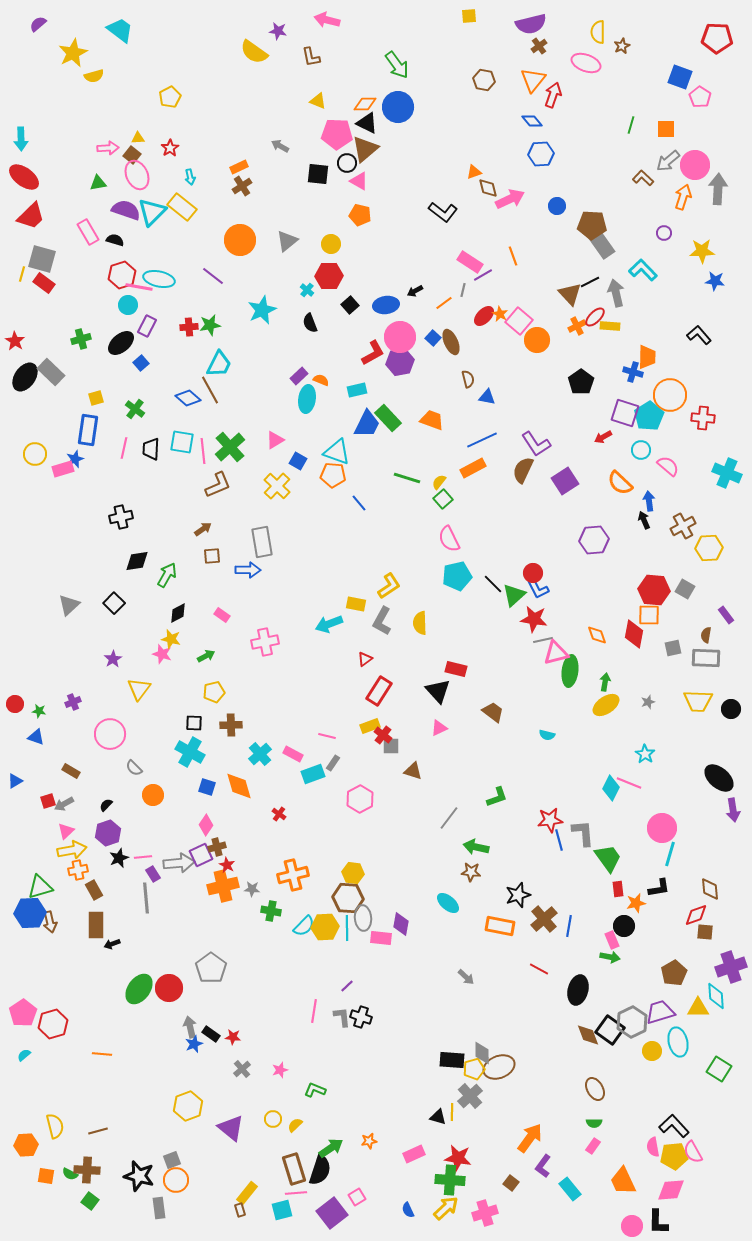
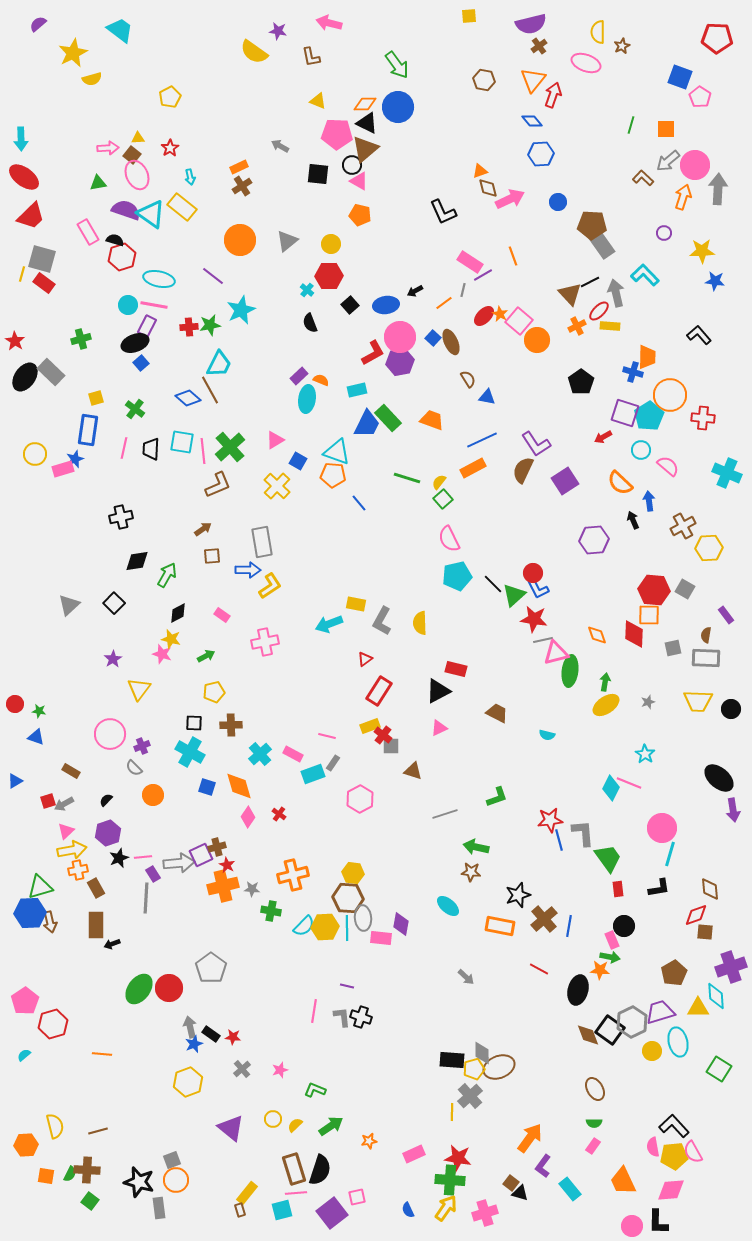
pink arrow at (327, 20): moved 2 px right, 3 px down
yellow semicircle at (94, 76): moved 2 px left, 3 px down
black circle at (347, 163): moved 5 px right, 2 px down
orange triangle at (474, 172): moved 6 px right, 1 px up
blue circle at (557, 206): moved 1 px right, 4 px up
cyan triangle at (152, 212): moved 1 px left, 2 px down; rotated 40 degrees counterclockwise
black L-shape at (443, 212): rotated 28 degrees clockwise
cyan L-shape at (643, 270): moved 2 px right, 5 px down
red hexagon at (122, 275): moved 18 px up
pink line at (139, 287): moved 15 px right, 18 px down
cyan star at (262, 310): moved 21 px left
red ellipse at (595, 317): moved 4 px right, 6 px up
black ellipse at (121, 343): moved 14 px right; rotated 20 degrees clockwise
brown semicircle at (468, 379): rotated 18 degrees counterclockwise
black arrow at (644, 520): moved 11 px left
yellow L-shape at (389, 586): moved 119 px left
red diamond at (634, 634): rotated 8 degrees counterclockwise
black triangle at (438, 691): rotated 44 degrees clockwise
purple cross at (73, 702): moved 69 px right, 44 px down
brown trapezoid at (493, 712): moved 4 px right, 1 px down; rotated 10 degrees counterclockwise
black semicircle at (106, 805): moved 5 px up
gray line at (449, 818): moved 4 px left, 4 px up; rotated 35 degrees clockwise
pink diamond at (206, 825): moved 42 px right, 8 px up
brown rectangle at (94, 890): moved 2 px right, 2 px up
gray line at (146, 898): rotated 8 degrees clockwise
cyan ellipse at (448, 903): moved 3 px down
orange star at (636, 903): moved 36 px left, 67 px down; rotated 18 degrees clockwise
purple line at (347, 986): rotated 56 degrees clockwise
pink pentagon at (23, 1013): moved 2 px right, 12 px up
yellow hexagon at (188, 1106): moved 24 px up
black triangle at (438, 1117): moved 82 px right, 76 px down
green arrow at (331, 1148): moved 22 px up
green semicircle at (70, 1174): rotated 91 degrees counterclockwise
black star at (139, 1176): moved 6 px down
pink square at (357, 1197): rotated 18 degrees clockwise
yellow arrow at (446, 1208): rotated 12 degrees counterclockwise
